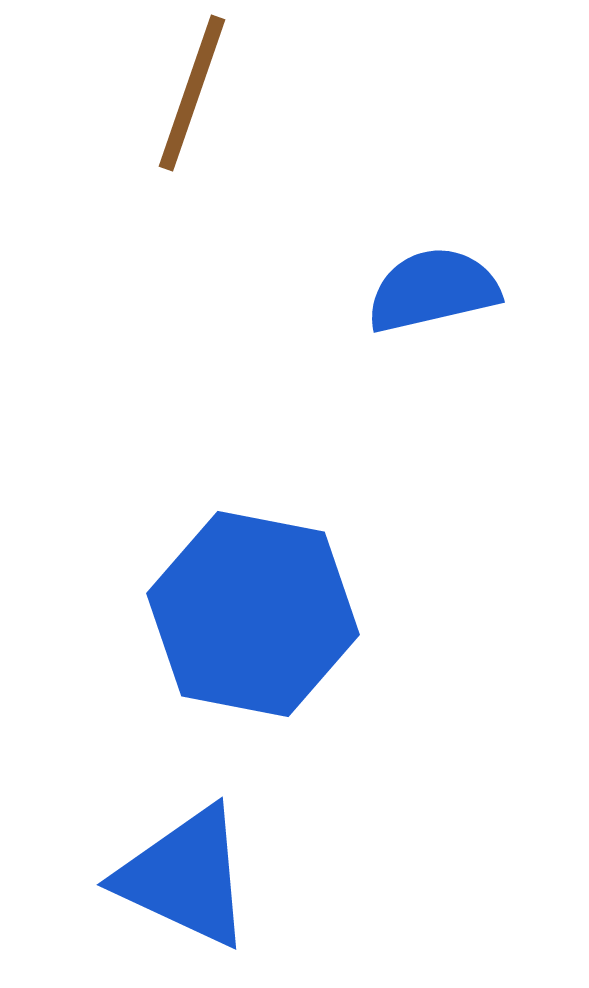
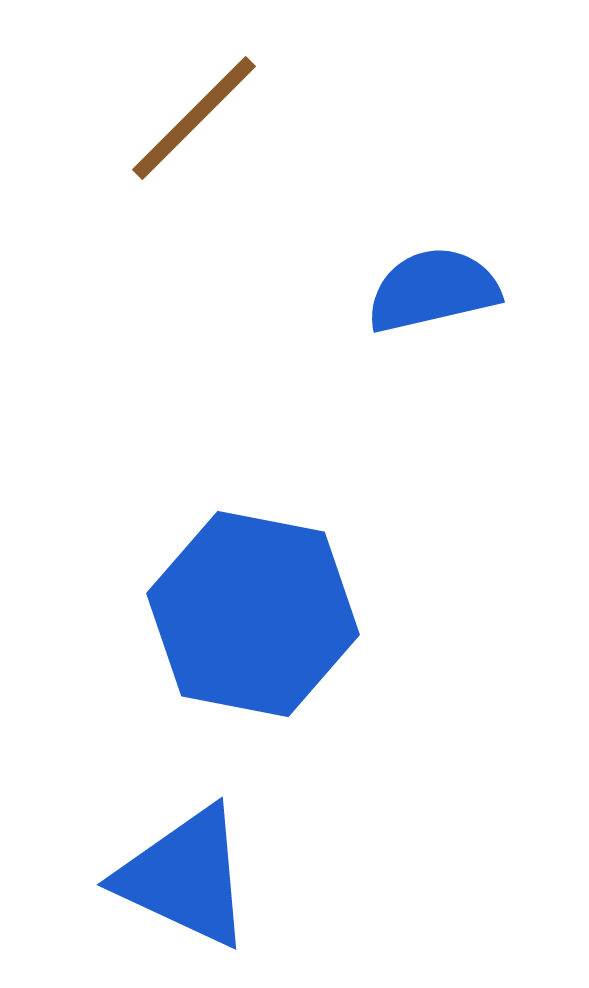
brown line: moved 2 px right, 25 px down; rotated 26 degrees clockwise
